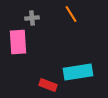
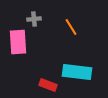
orange line: moved 13 px down
gray cross: moved 2 px right, 1 px down
cyan rectangle: moved 1 px left; rotated 16 degrees clockwise
